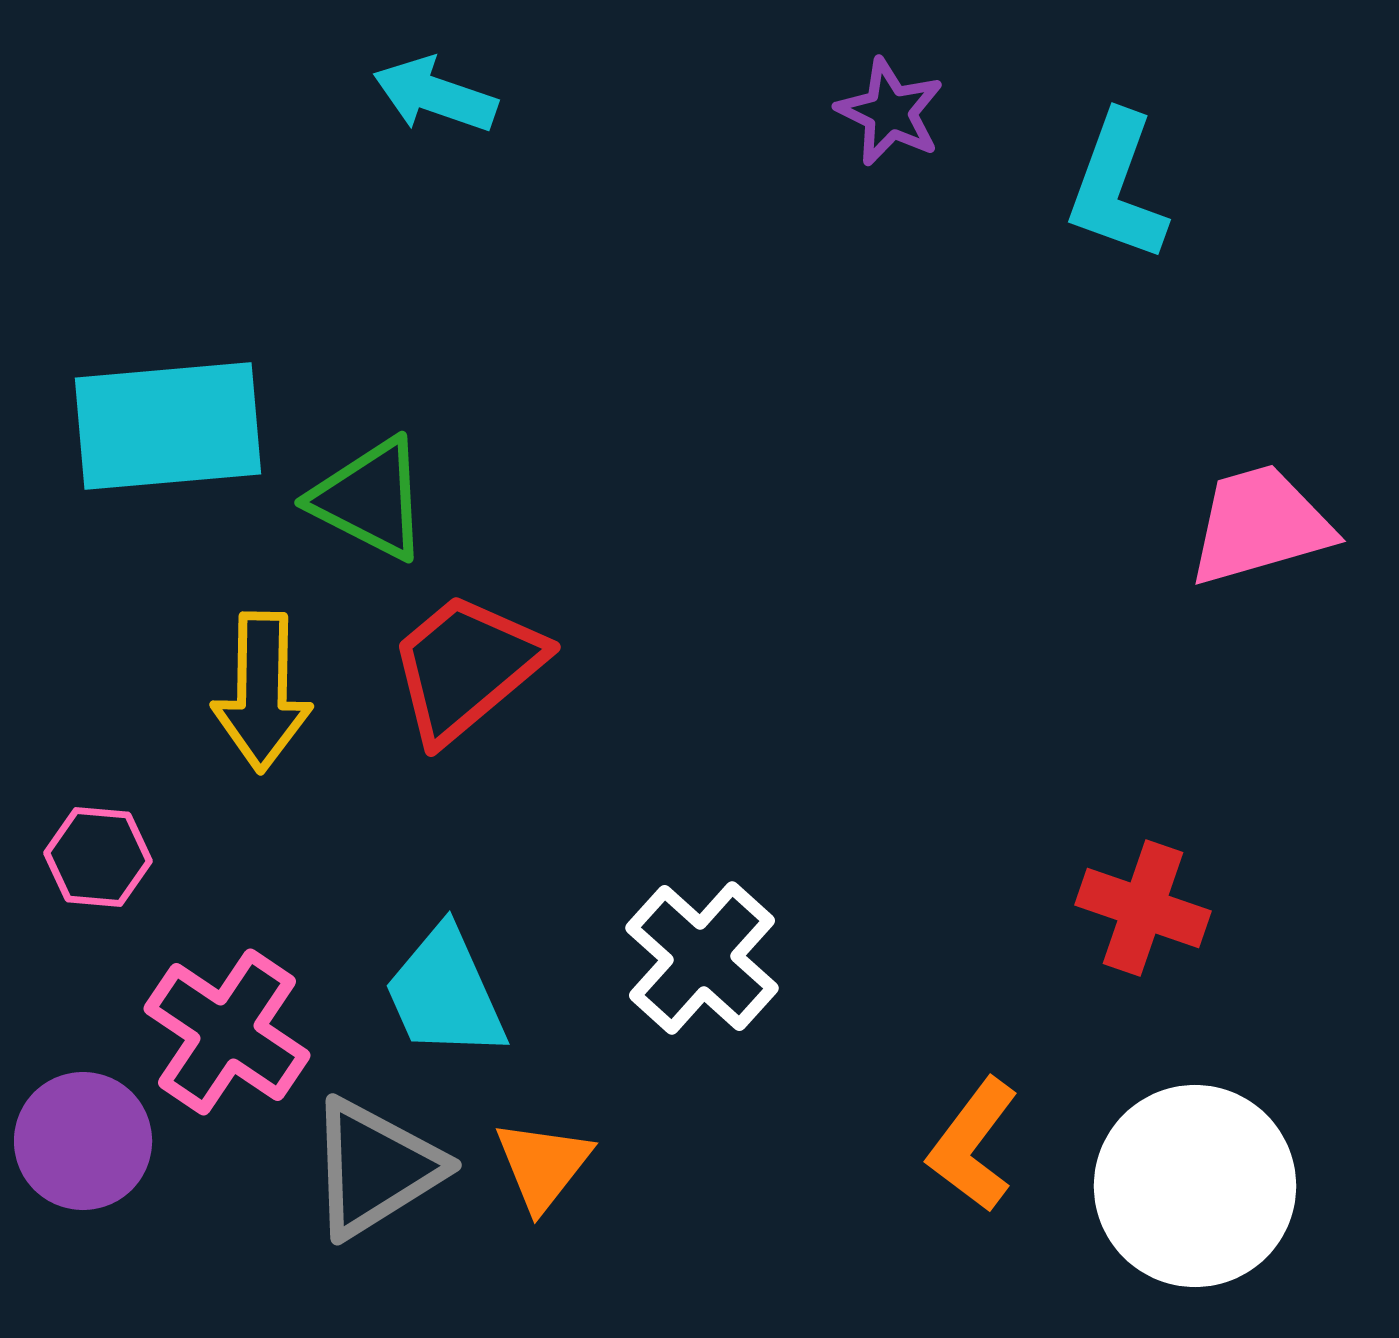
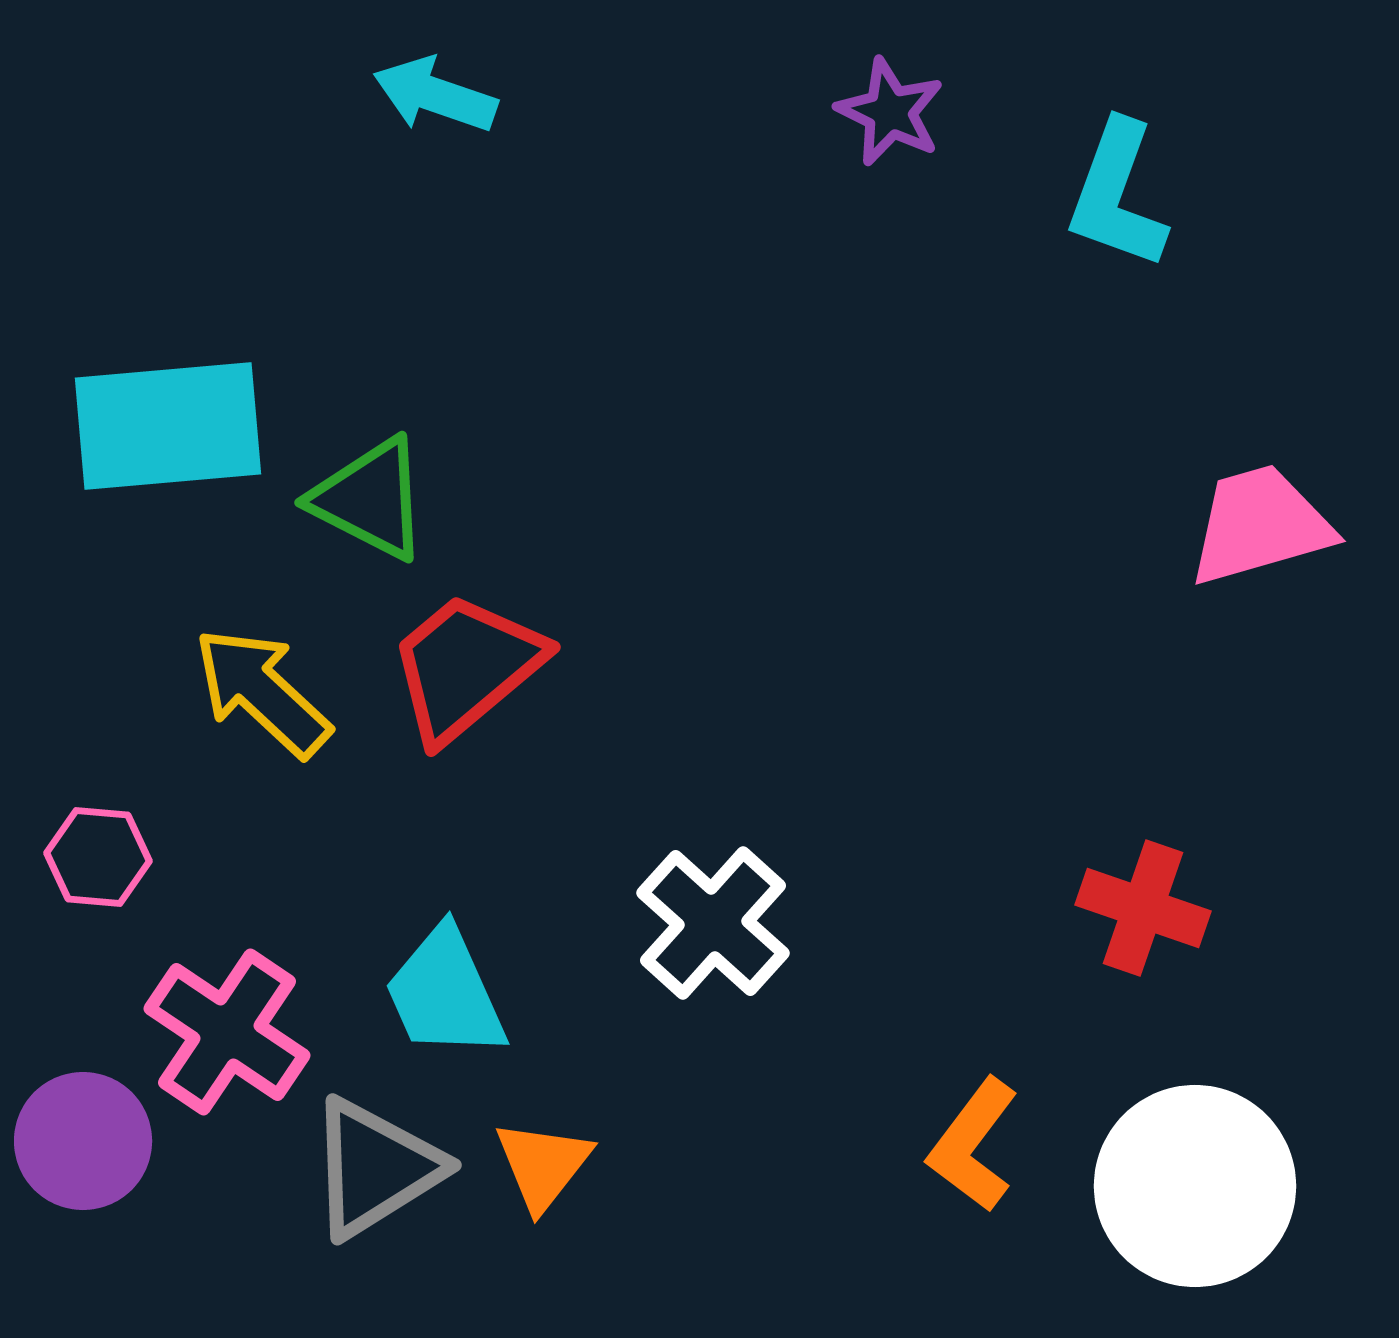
cyan L-shape: moved 8 px down
yellow arrow: rotated 132 degrees clockwise
white cross: moved 11 px right, 35 px up
